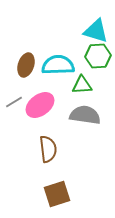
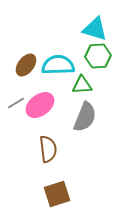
cyan triangle: moved 1 px left, 2 px up
brown ellipse: rotated 20 degrees clockwise
gray line: moved 2 px right, 1 px down
gray semicircle: moved 2 px down; rotated 104 degrees clockwise
